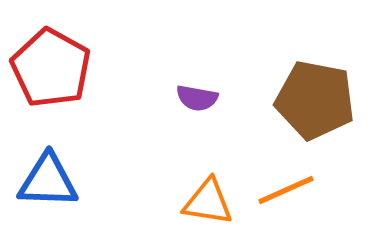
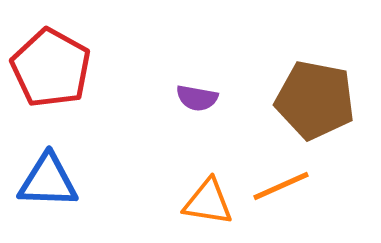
orange line: moved 5 px left, 4 px up
